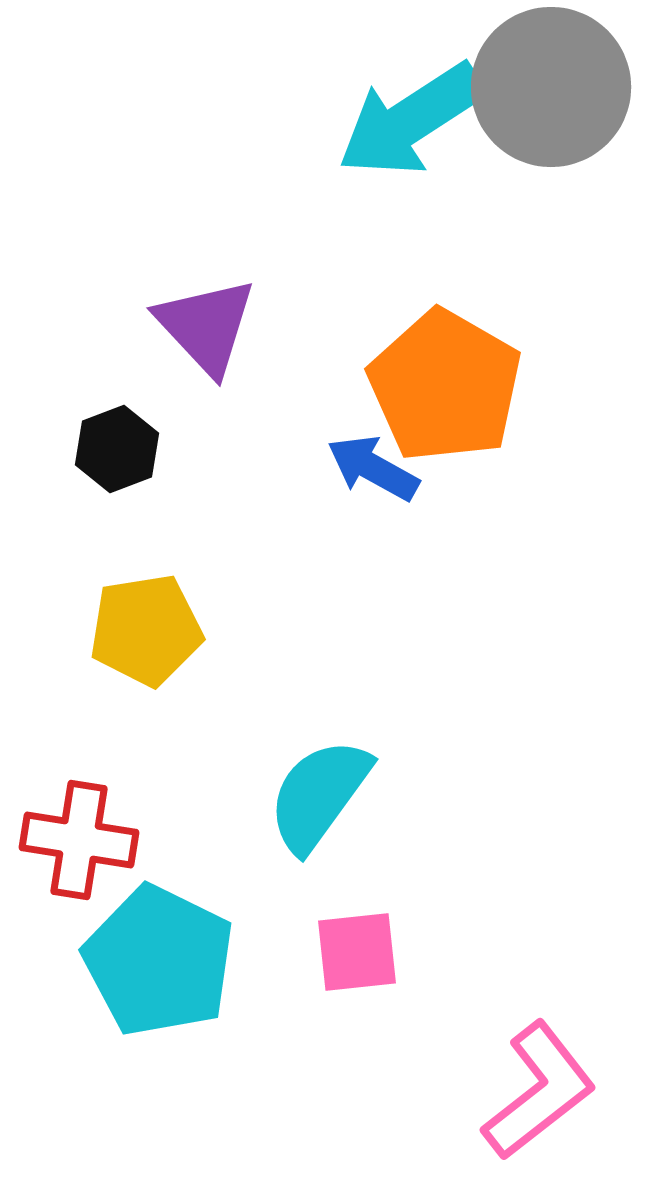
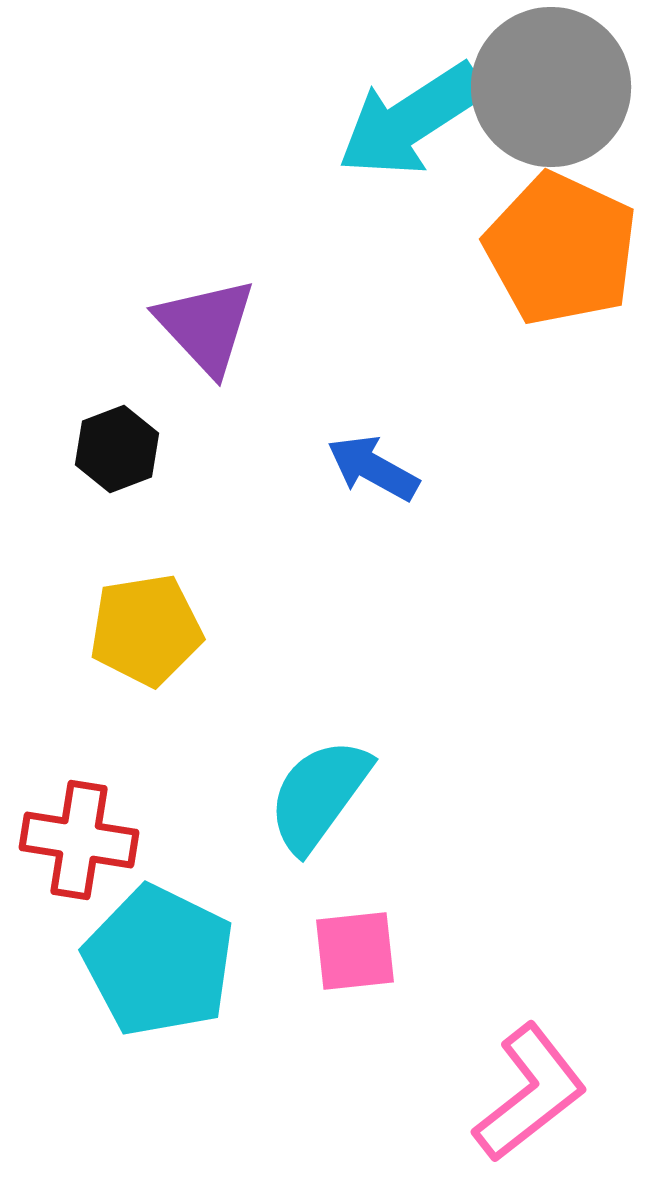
orange pentagon: moved 116 px right, 137 px up; rotated 5 degrees counterclockwise
pink square: moved 2 px left, 1 px up
pink L-shape: moved 9 px left, 2 px down
